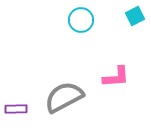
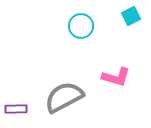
cyan square: moved 4 px left
cyan circle: moved 6 px down
pink L-shape: rotated 20 degrees clockwise
